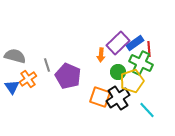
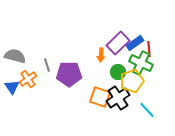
purple pentagon: moved 1 px right, 2 px up; rotated 25 degrees counterclockwise
